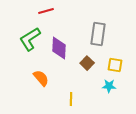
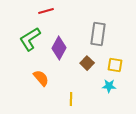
purple diamond: rotated 25 degrees clockwise
